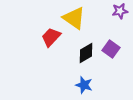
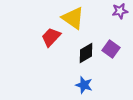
yellow triangle: moved 1 px left
